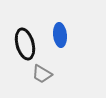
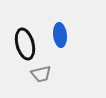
gray trapezoid: moved 1 px left; rotated 45 degrees counterclockwise
